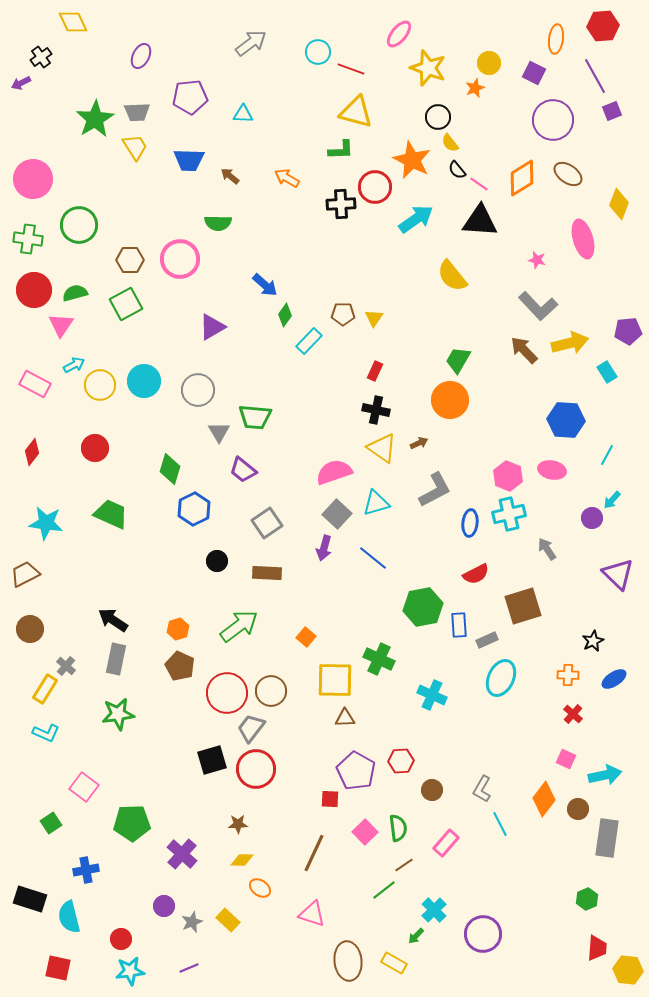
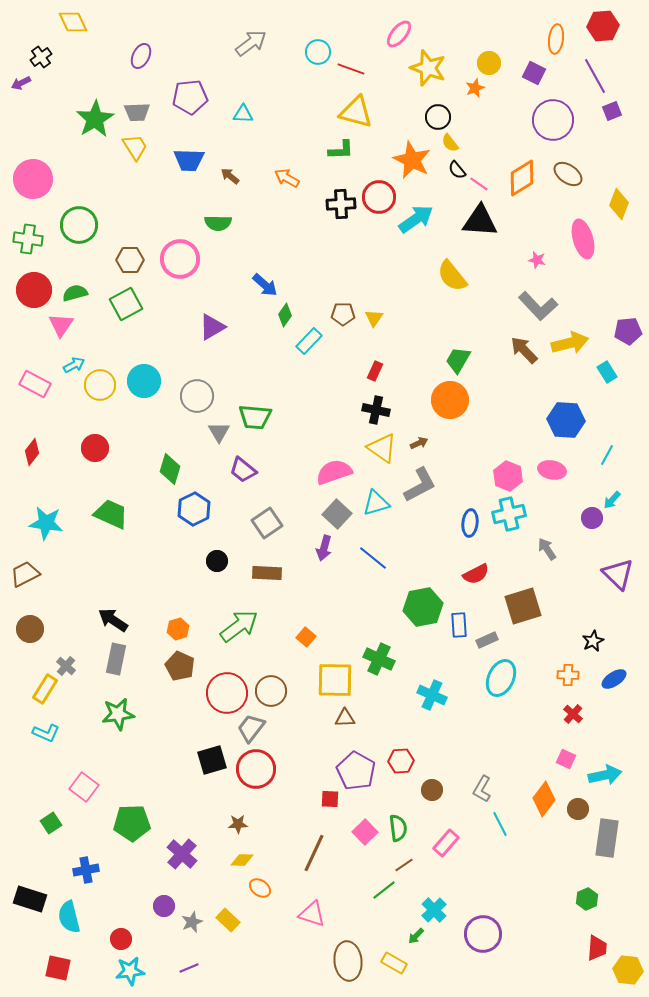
red circle at (375, 187): moved 4 px right, 10 px down
gray circle at (198, 390): moved 1 px left, 6 px down
gray L-shape at (435, 490): moved 15 px left, 5 px up
